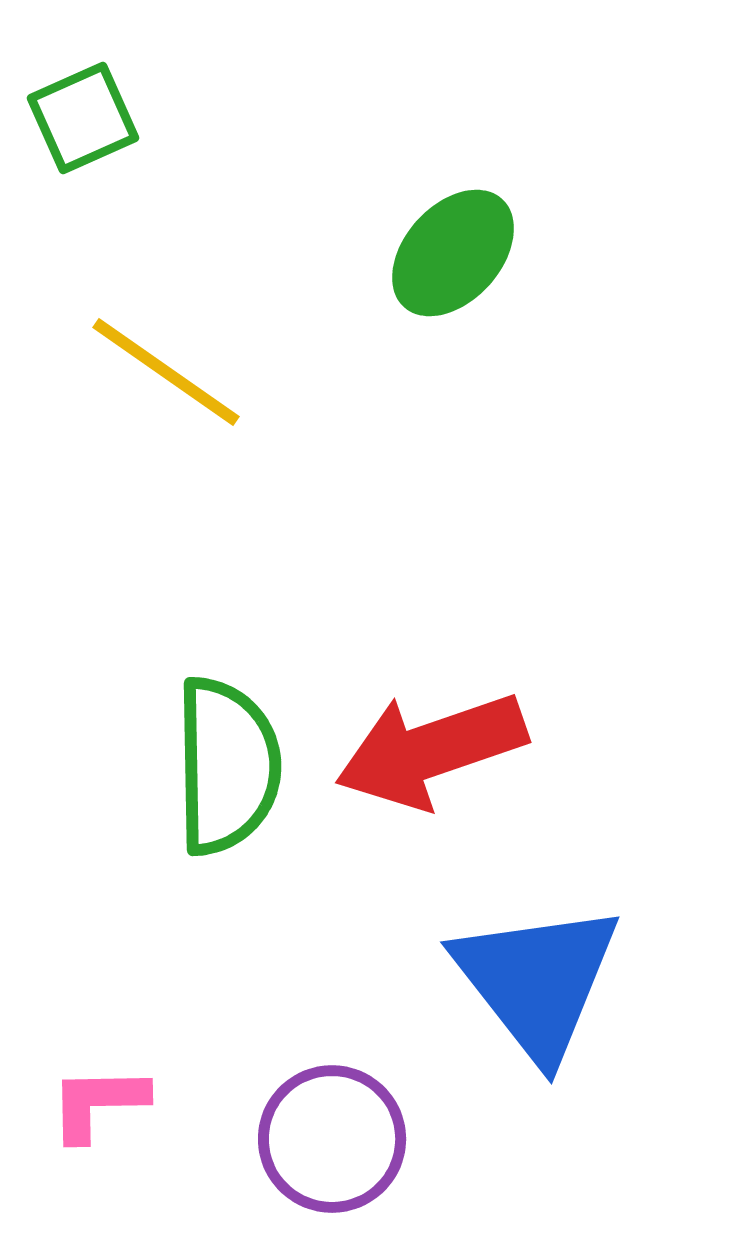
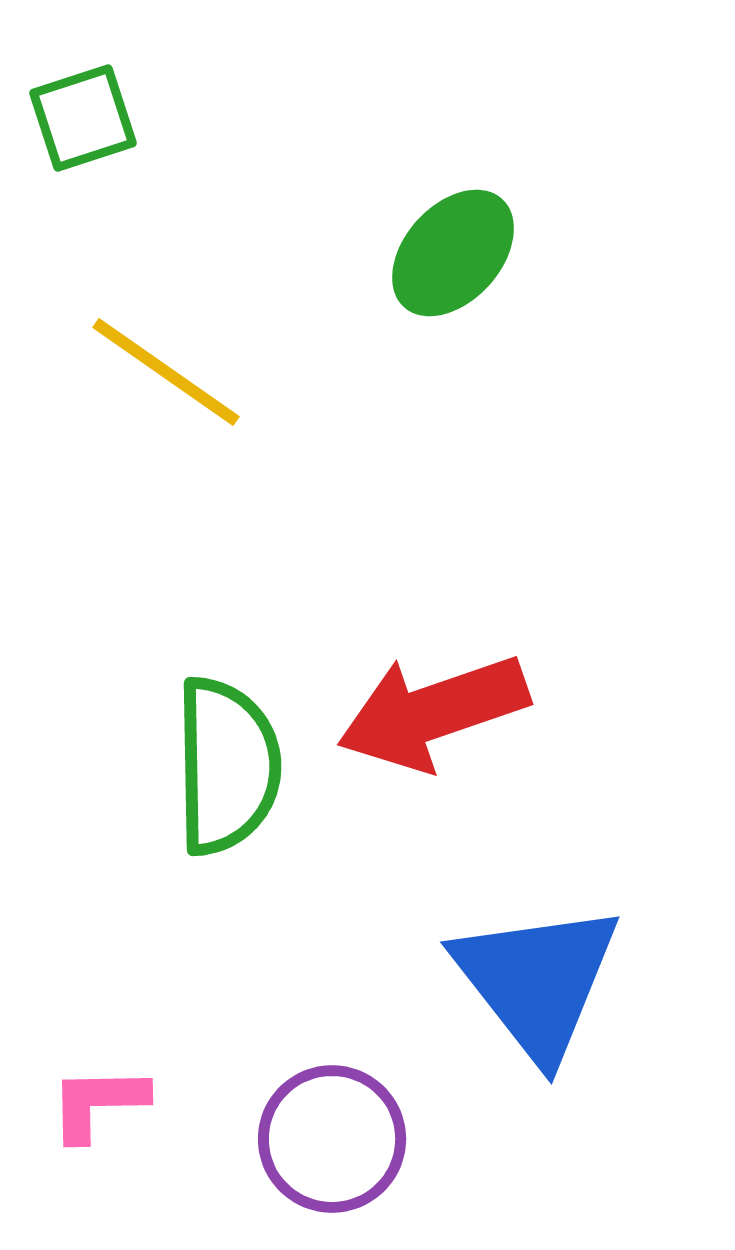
green square: rotated 6 degrees clockwise
red arrow: moved 2 px right, 38 px up
